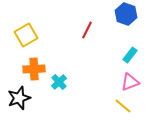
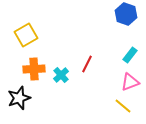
red line: moved 34 px down
cyan cross: moved 2 px right, 7 px up
